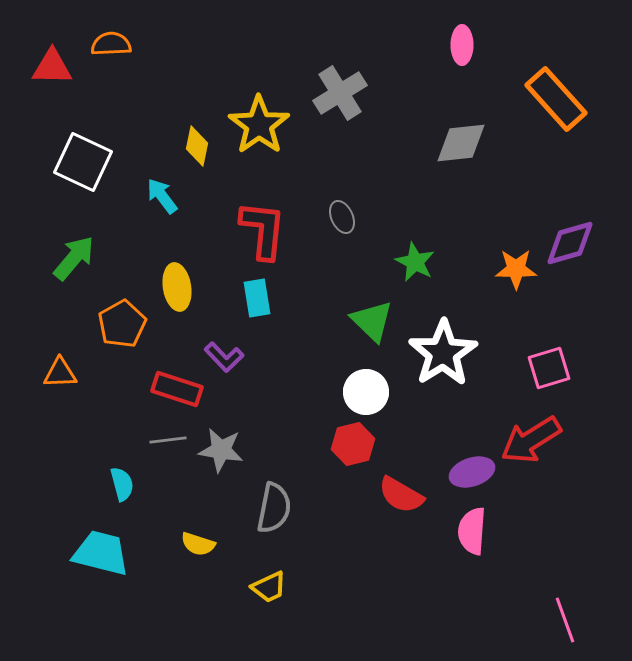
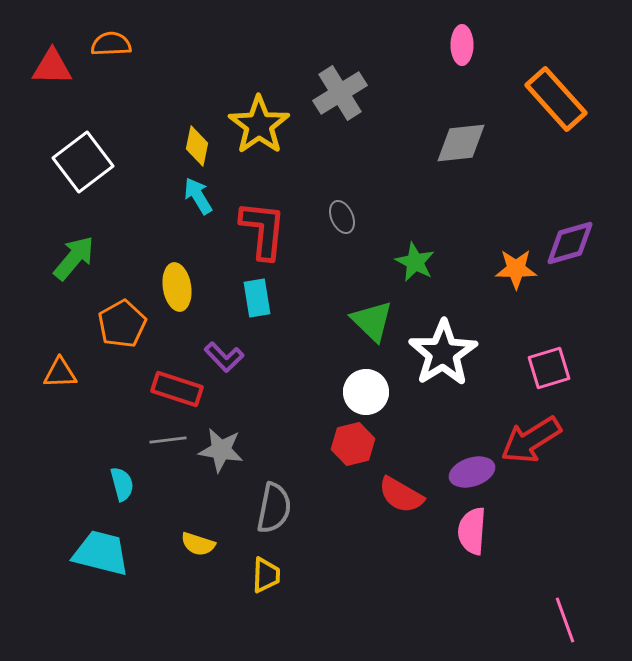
white square: rotated 28 degrees clockwise
cyan arrow: moved 36 px right; rotated 6 degrees clockwise
yellow trapezoid: moved 3 px left, 12 px up; rotated 63 degrees counterclockwise
